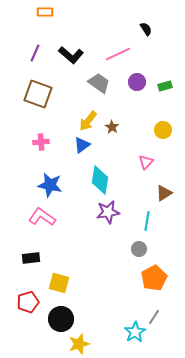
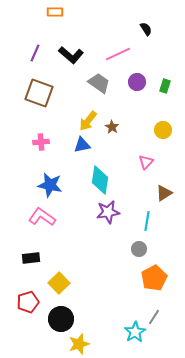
orange rectangle: moved 10 px right
green rectangle: rotated 56 degrees counterclockwise
brown square: moved 1 px right, 1 px up
blue triangle: rotated 24 degrees clockwise
yellow square: rotated 30 degrees clockwise
